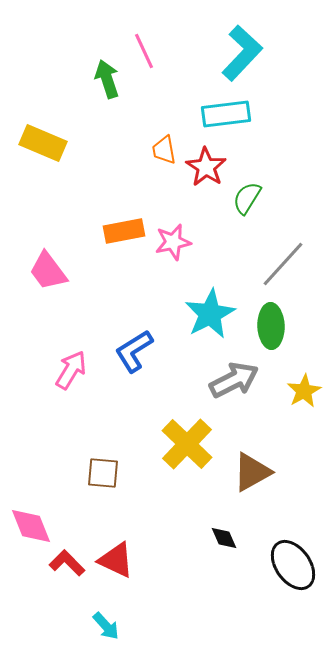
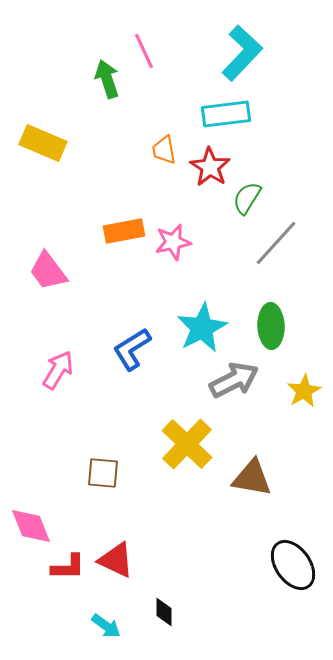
red star: moved 4 px right
gray line: moved 7 px left, 21 px up
cyan star: moved 8 px left, 14 px down
blue L-shape: moved 2 px left, 2 px up
pink arrow: moved 13 px left
brown triangle: moved 6 px down; rotated 39 degrees clockwise
black diamond: moved 60 px left, 74 px down; rotated 24 degrees clockwise
red L-shape: moved 1 px right, 4 px down; rotated 135 degrees clockwise
cyan arrow: rotated 12 degrees counterclockwise
